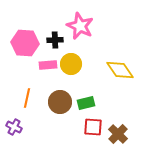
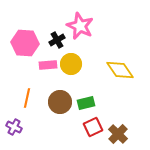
black cross: moved 2 px right; rotated 28 degrees counterclockwise
red square: rotated 30 degrees counterclockwise
